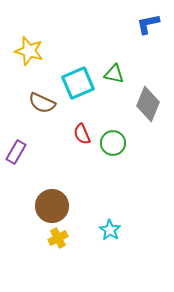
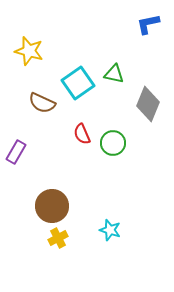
cyan square: rotated 12 degrees counterclockwise
cyan star: rotated 15 degrees counterclockwise
